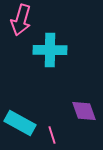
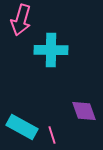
cyan cross: moved 1 px right
cyan rectangle: moved 2 px right, 4 px down
